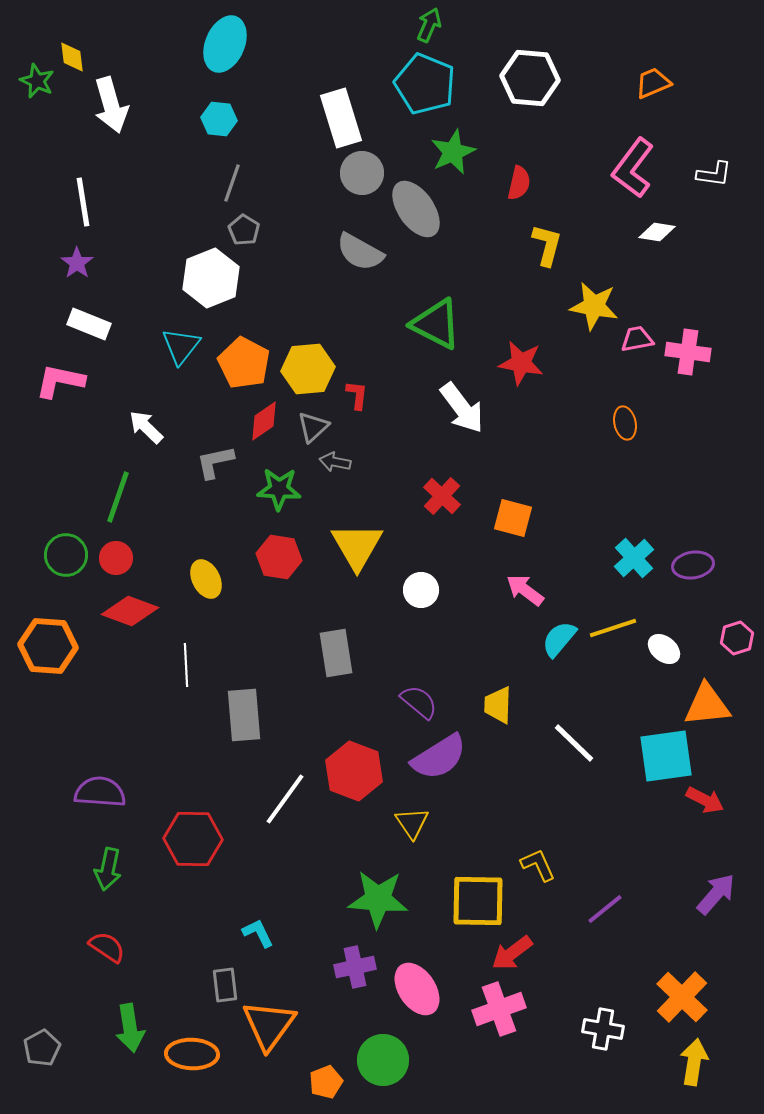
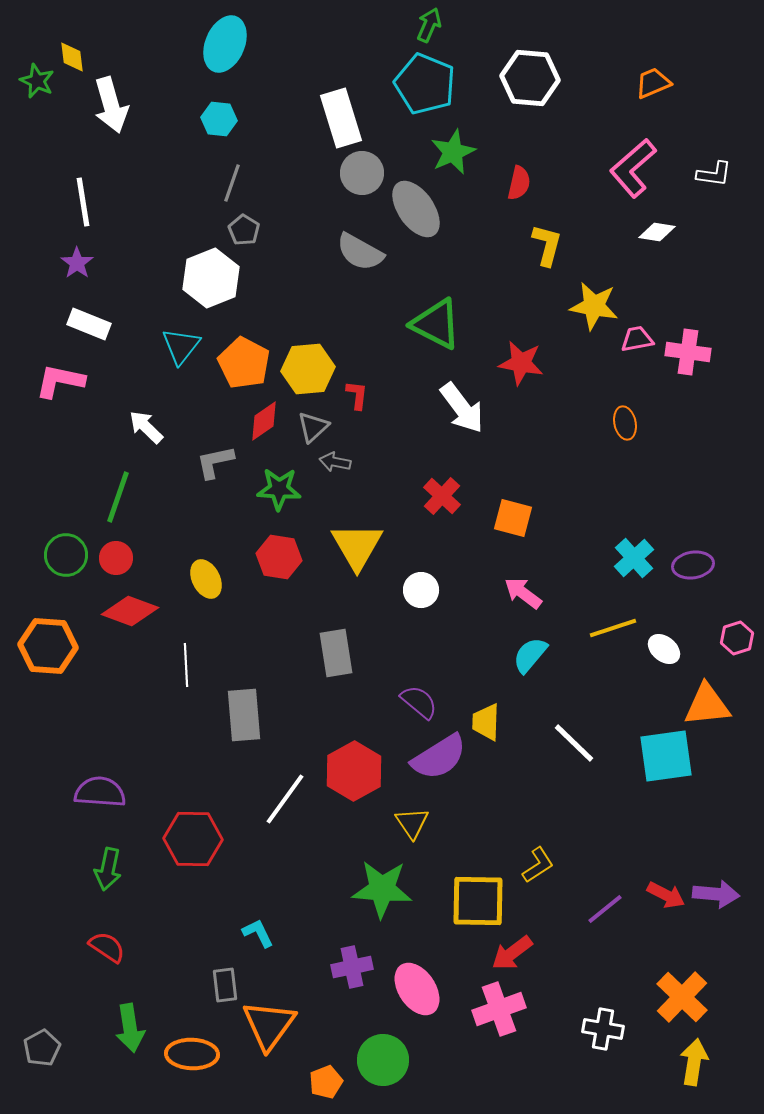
pink L-shape at (633, 168): rotated 12 degrees clockwise
pink arrow at (525, 590): moved 2 px left, 3 px down
cyan semicircle at (559, 639): moved 29 px left, 16 px down
yellow trapezoid at (498, 705): moved 12 px left, 17 px down
red hexagon at (354, 771): rotated 10 degrees clockwise
red arrow at (705, 800): moved 39 px left, 95 px down
yellow L-shape at (538, 865): rotated 81 degrees clockwise
purple arrow at (716, 894): rotated 54 degrees clockwise
green star at (378, 899): moved 4 px right, 10 px up
purple cross at (355, 967): moved 3 px left
